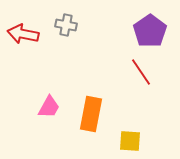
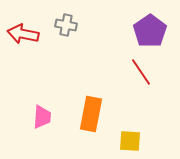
pink trapezoid: moved 7 px left, 10 px down; rotated 25 degrees counterclockwise
